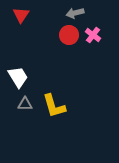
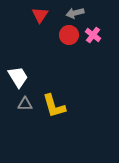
red triangle: moved 19 px right
